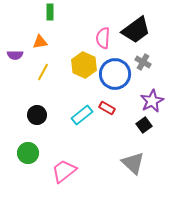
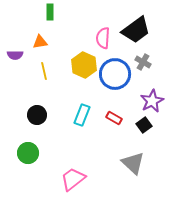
yellow line: moved 1 px right, 1 px up; rotated 42 degrees counterclockwise
red rectangle: moved 7 px right, 10 px down
cyan rectangle: rotated 30 degrees counterclockwise
pink trapezoid: moved 9 px right, 8 px down
